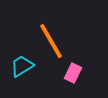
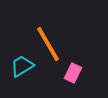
orange line: moved 3 px left, 3 px down
